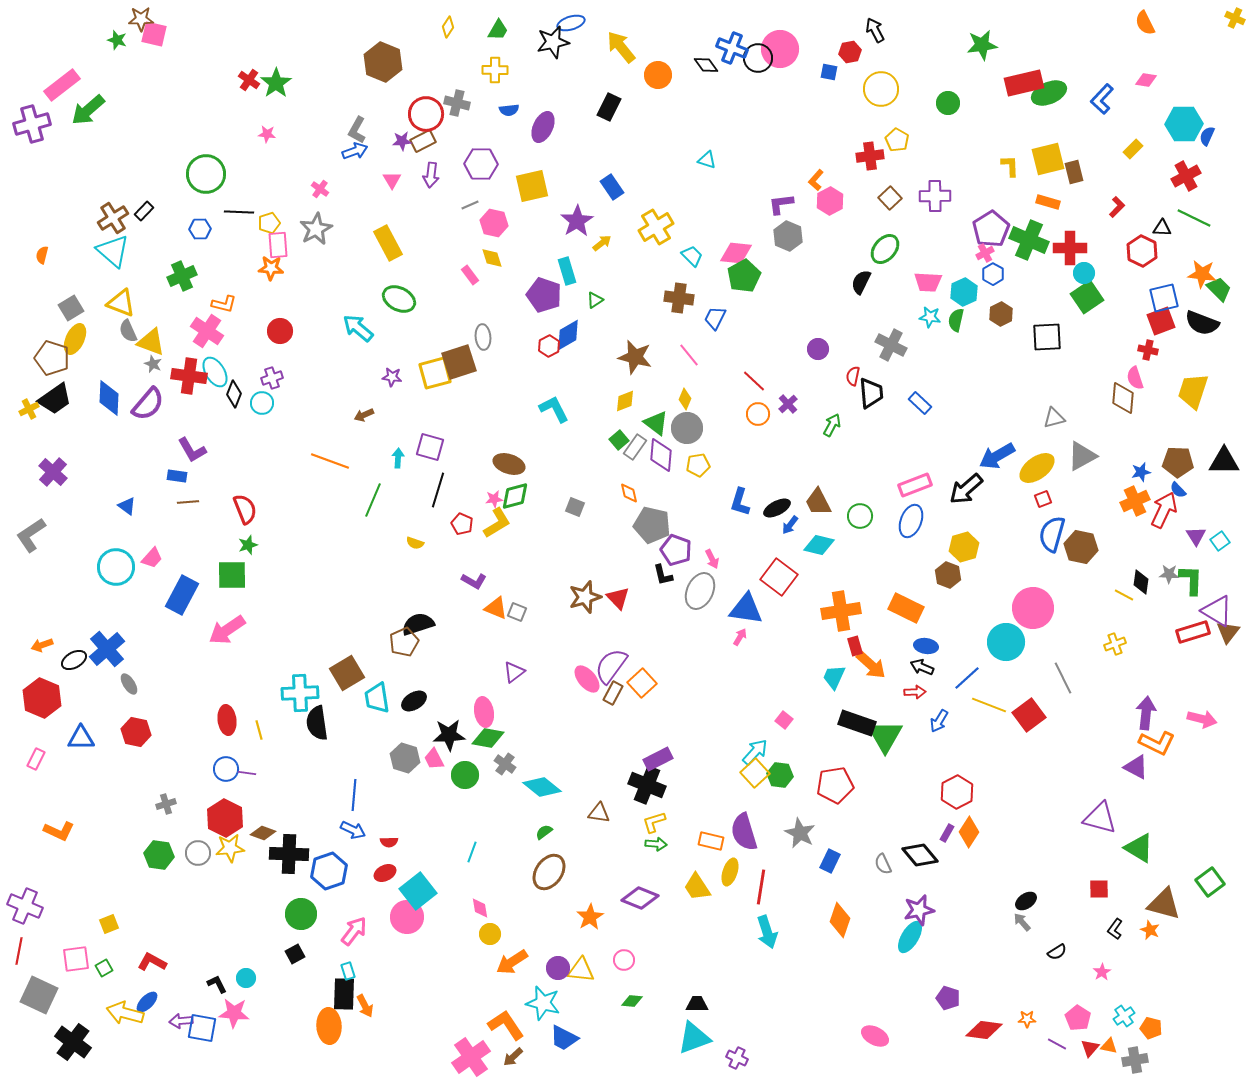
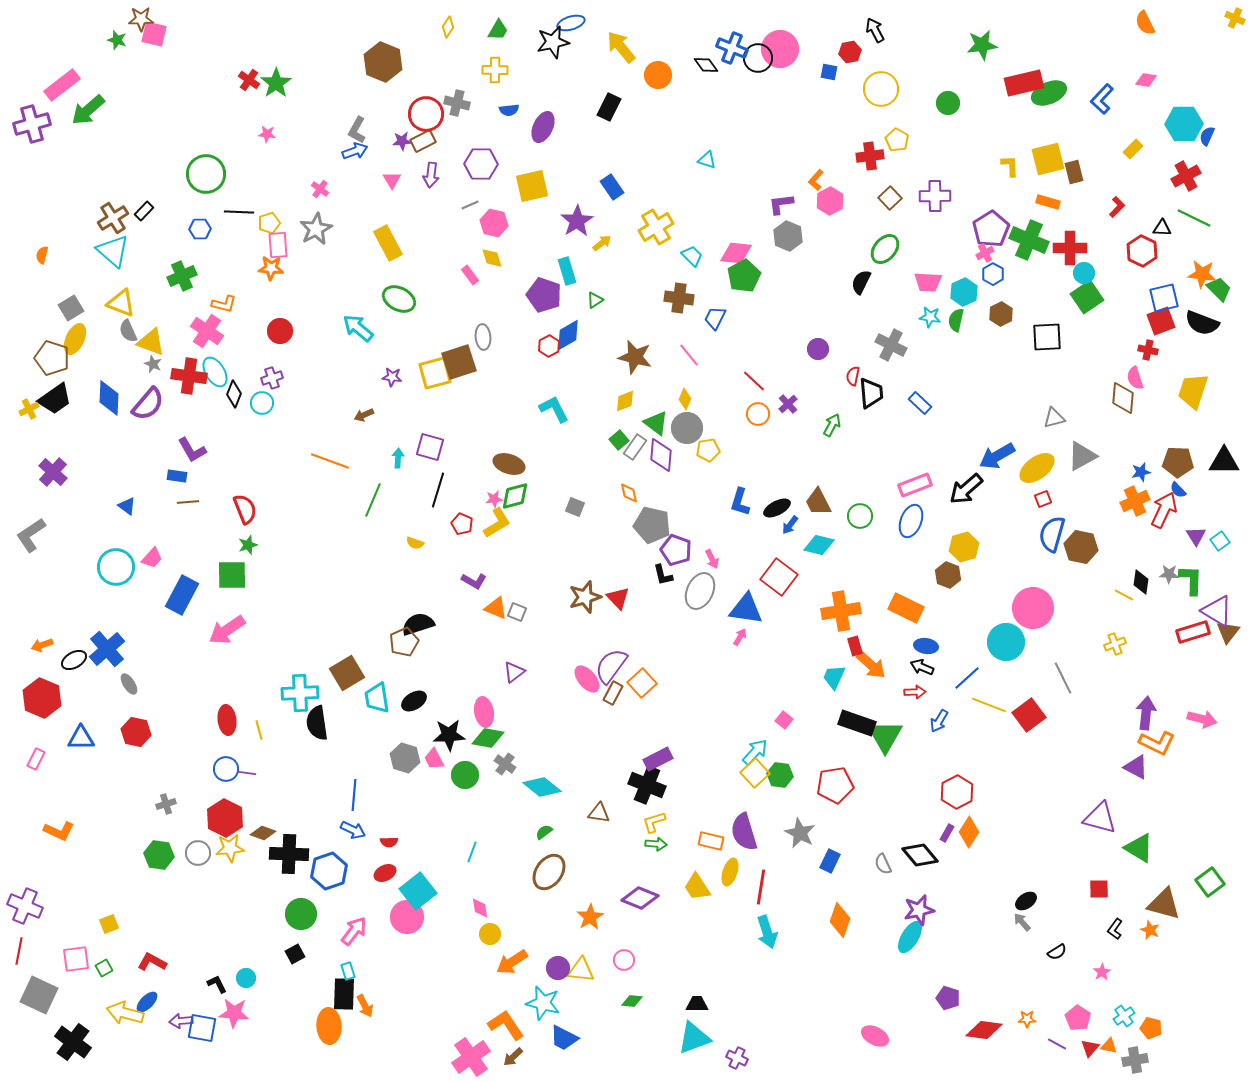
yellow pentagon at (698, 465): moved 10 px right, 15 px up
